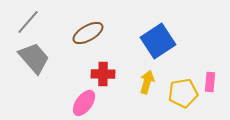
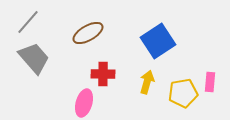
pink ellipse: rotated 20 degrees counterclockwise
